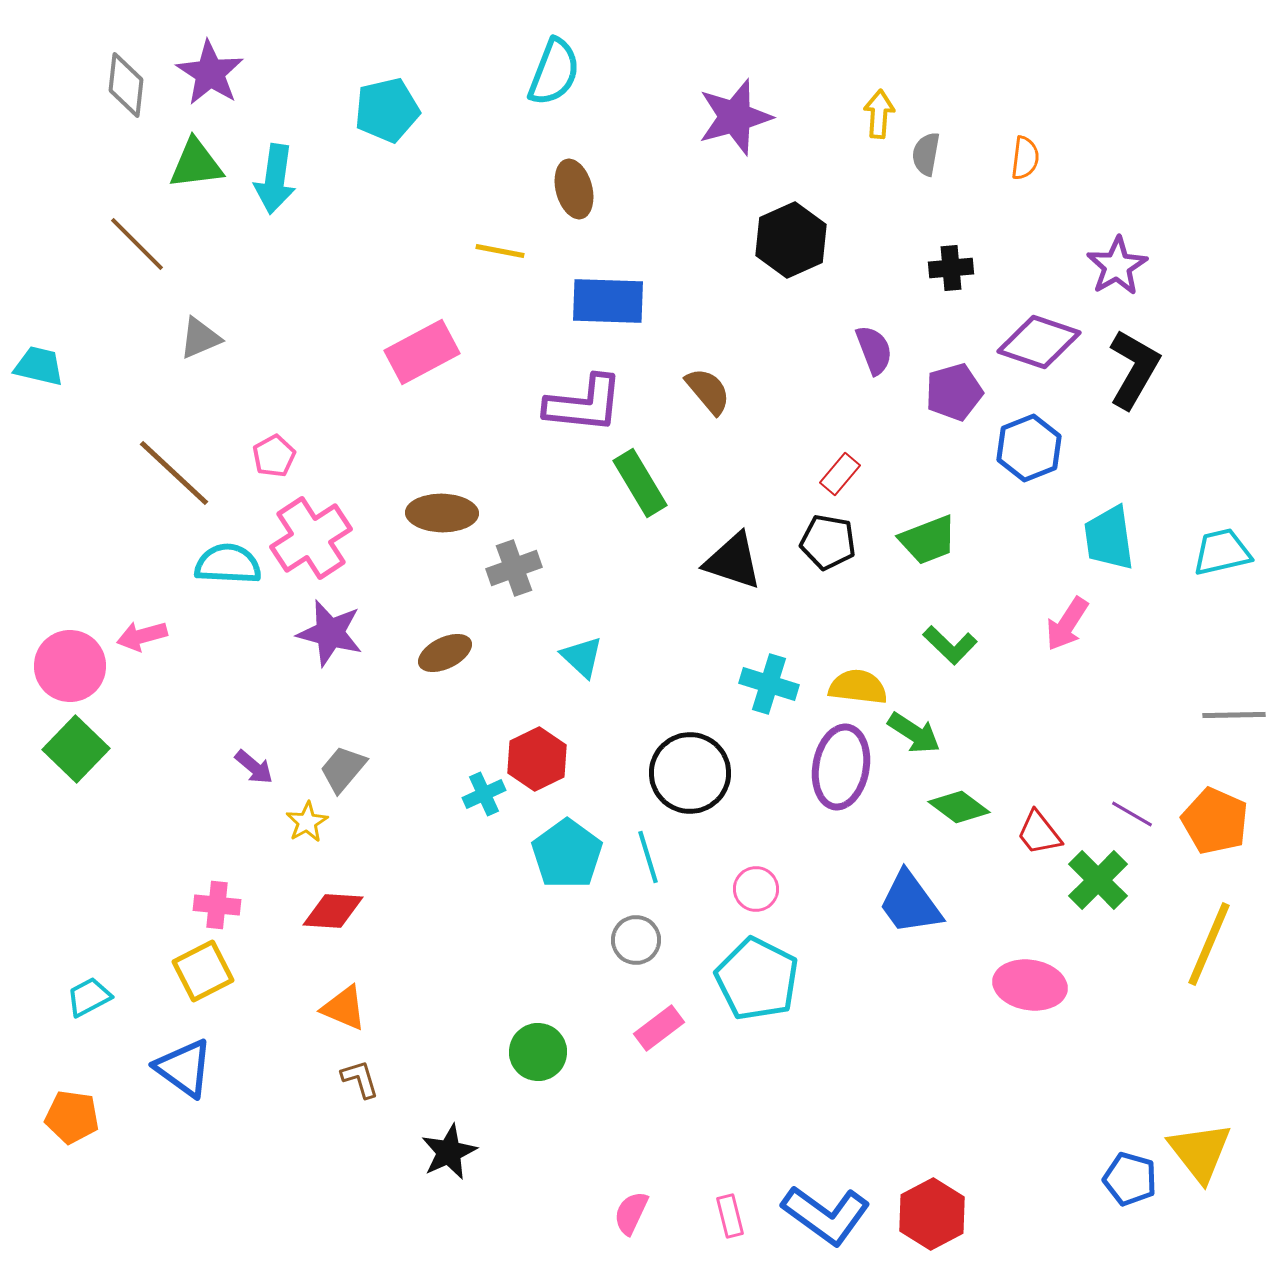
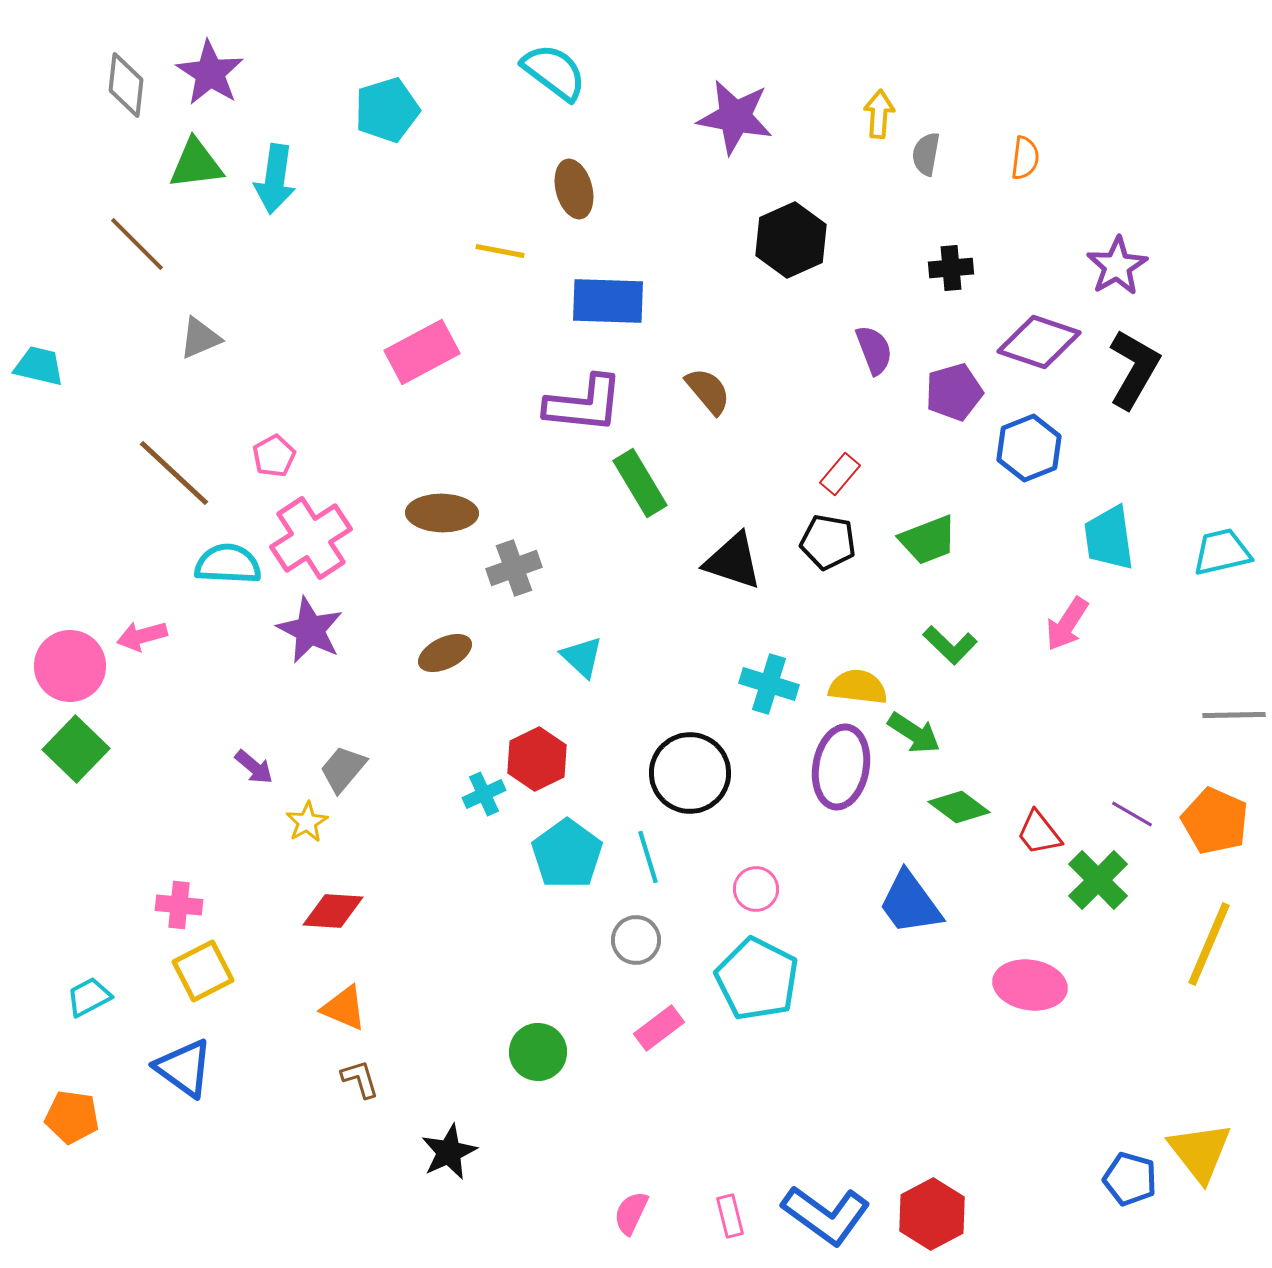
cyan semicircle at (554, 72): rotated 74 degrees counterclockwise
cyan pentagon at (387, 110): rotated 4 degrees counterclockwise
purple star at (735, 117): rotated 26 degrees clockwise
purple star at (330, 633): moved 20 px left, 3 px up; rotated 12 degrees clockwise
pink cross at (217, 905): moved 38 px left
